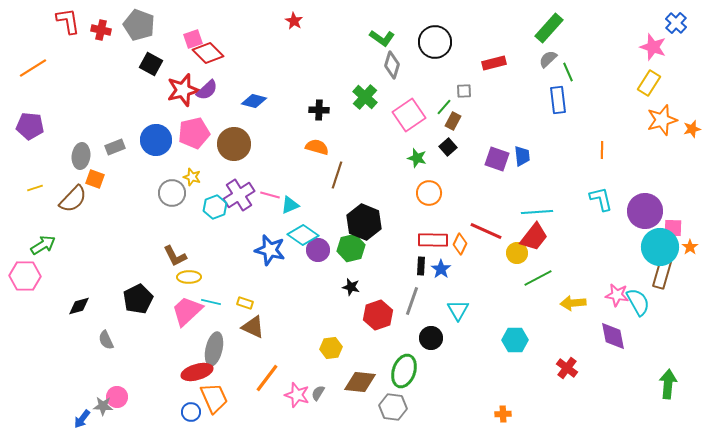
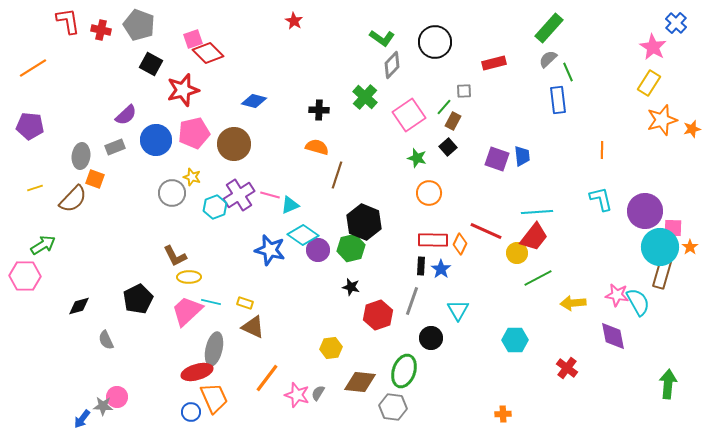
pink star at (653, 47): rotated 12 degrees clockwise
gray diamond at (392, 65): rotated 28 degrees clockwise
purple semicircle at (207, 90): moved 81 px left, 25 px down
